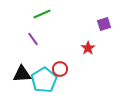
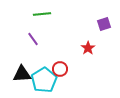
green line: rotated 18 degrees clockwise
